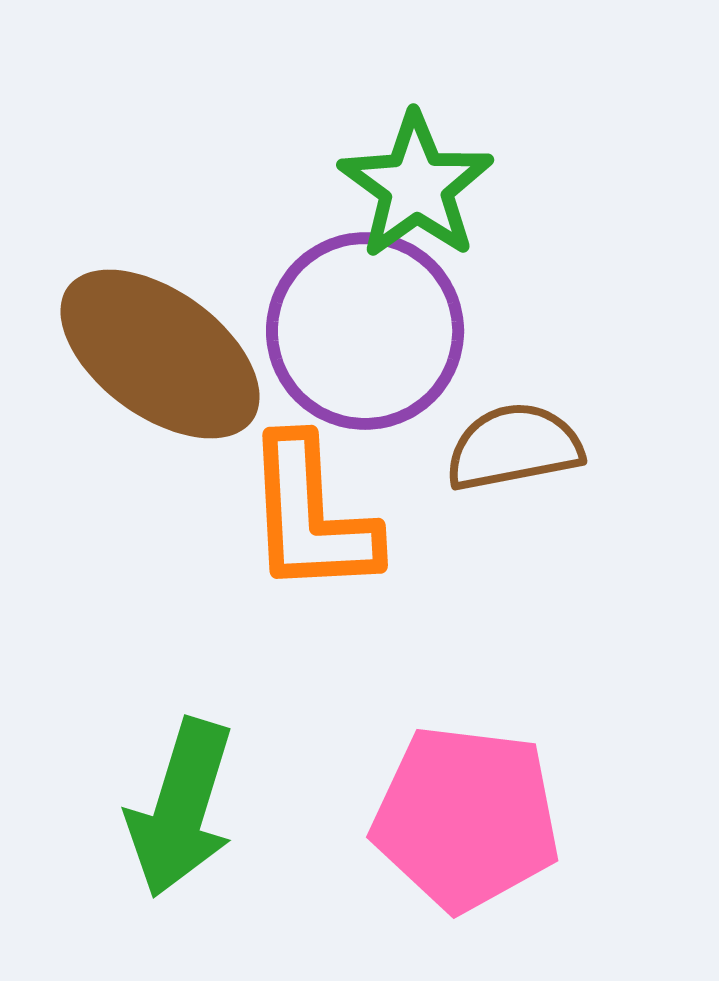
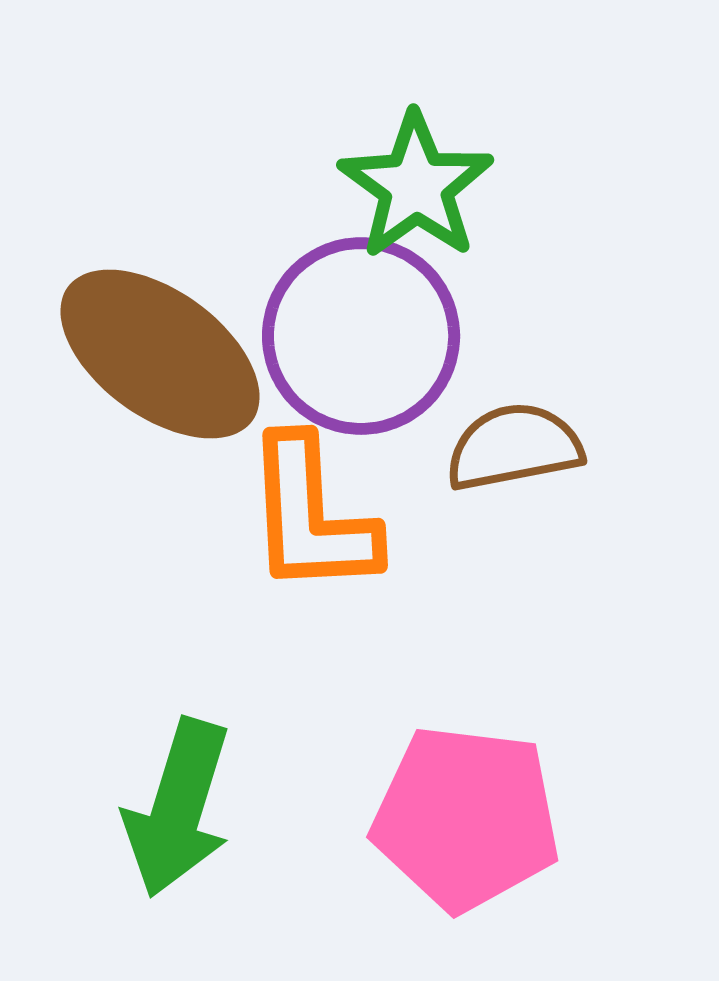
purple circle: moved 4 px left, 5 px down
green arrow: moved 3 px left
